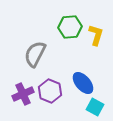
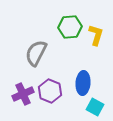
gray semicircle: moved 1 px right, 1 px up
blue ellipse: rotated 45 degrees clockwise
